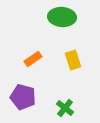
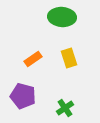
yellow rectangle: moved 4 px left, 2 px up
purple pentagon: moved 1 px up
green cross: rotated 18 degrees clockwise
